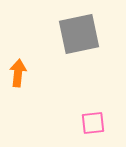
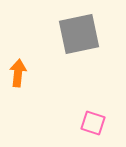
pink square: rotated 25 degrees clockwise
